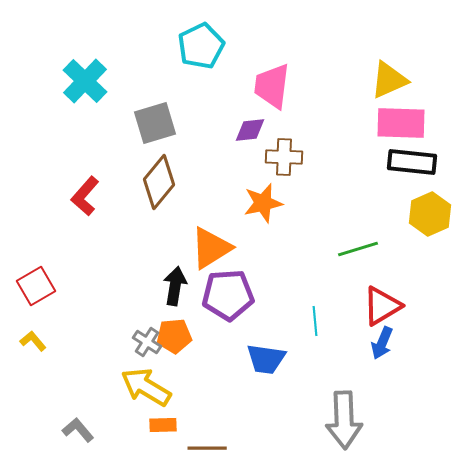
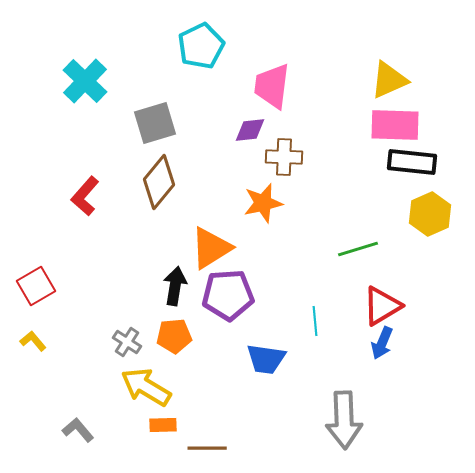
pink rectangle: moved 6 px left, 2 px down
gray cross: moved 20 px left
